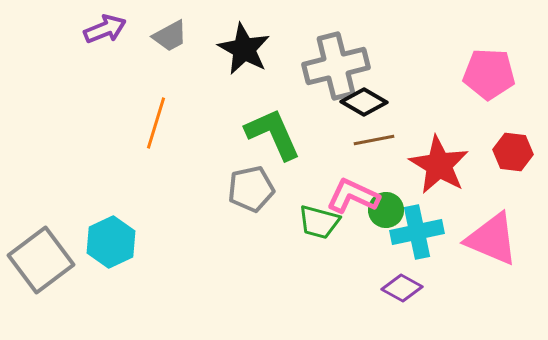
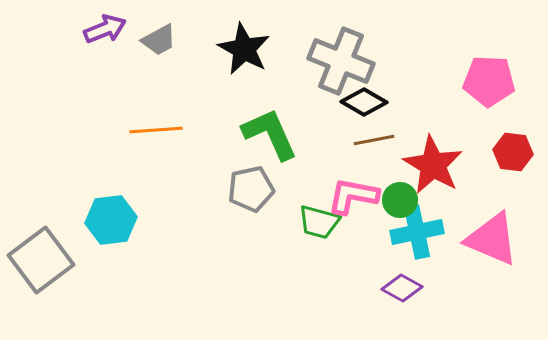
gray trapezoid: moved 11 px left, 4 px down
gray cross: moved 5 px right, 5 px up; rotated 36 degrees clockwise
pink pentagon: moved 7 px down
orange line: moved 7 px down; rotated 69 degrees clockwise
green L-shape: moved 3 px left
red star: moved 6 px left
pink L-shape: rotated 14 degrees counterclockwise
green circle: moved 14 px right, 10 px up
cyan hexagon: moved 22 px up; rotated 18 degrees clockwise
